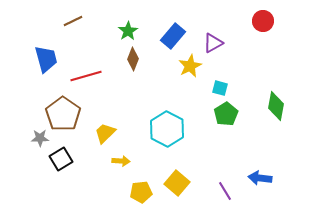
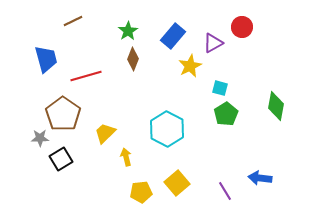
red circle: moved 21 px left, 6 px down
yellow arrow: moved 5 px right, 4 px up; rotated 108 degrees counterclockwise
yellow square: rotated 10 degrees clockwise
